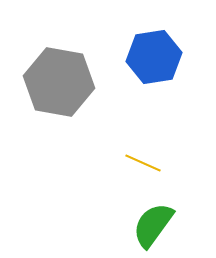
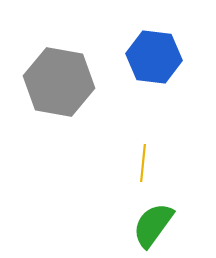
blue hexagon: rotated 16 degrees clockwise
yellow line: rotated 72 degrees clockwise
